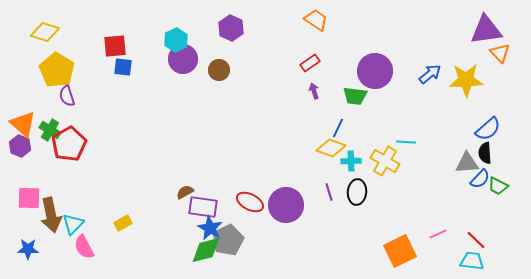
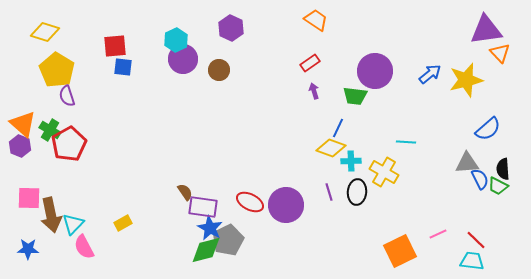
yellow star at (466, 80): rotated 12 degrees counterclockwise
black semicircle at (485, 153): moved 18 px right, 16 px down
yellow cross at (385, 161): moved 1 px left, 11 px down
blue semicircle at (480, 179): rotated 70 degrees counterclockwise
brown semicircle at (185, 192): rotated 84 degrees clockwise
